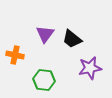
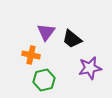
purple triangle: moved 1 px right, 2 px up
orange cross: moved 16 px right
green hexagon: rotated 20 degrees counterclockwise
